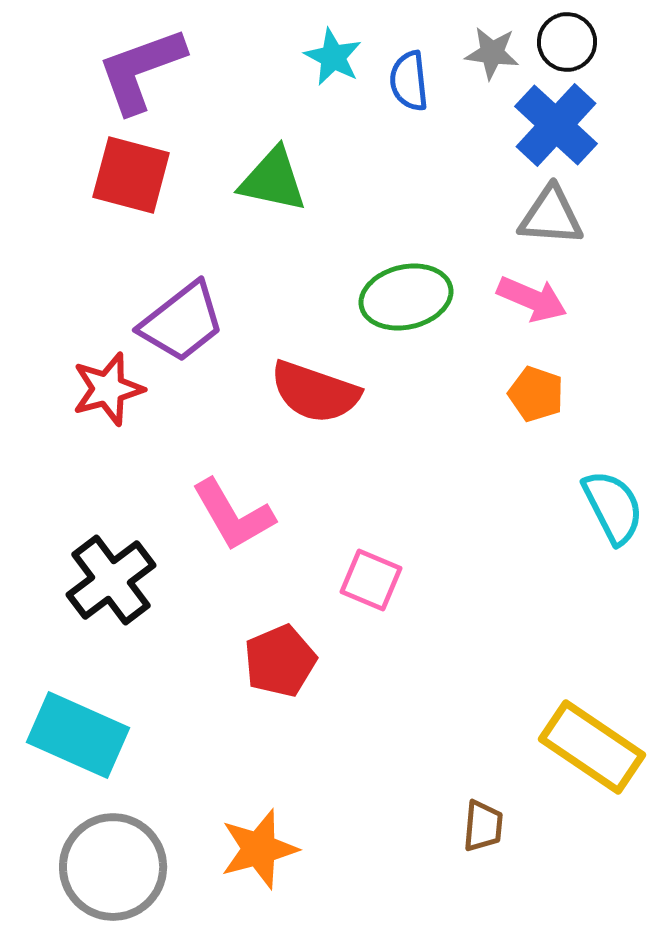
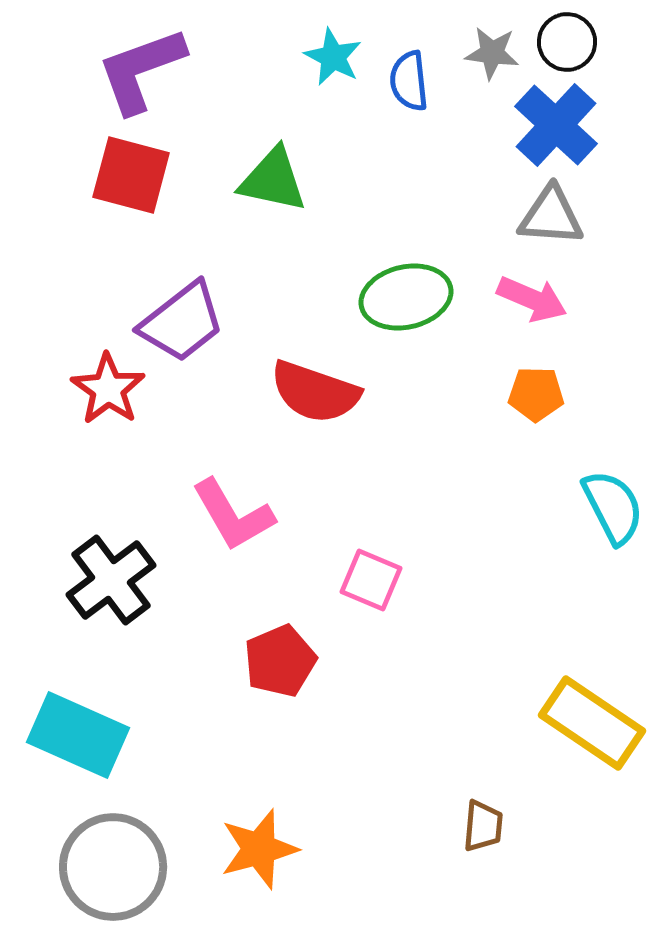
red star: rotated 22 degrees counterclockwise
orange pentagon: rotated 18 degrees counterclockwise
yellow rectangle: moved 24 px up
